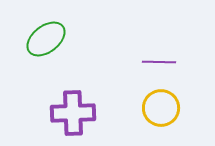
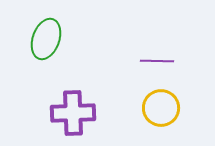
green ellipse: rotated 33 degrees counterclockwise
purple line: moved 2 px left, 1 px up
